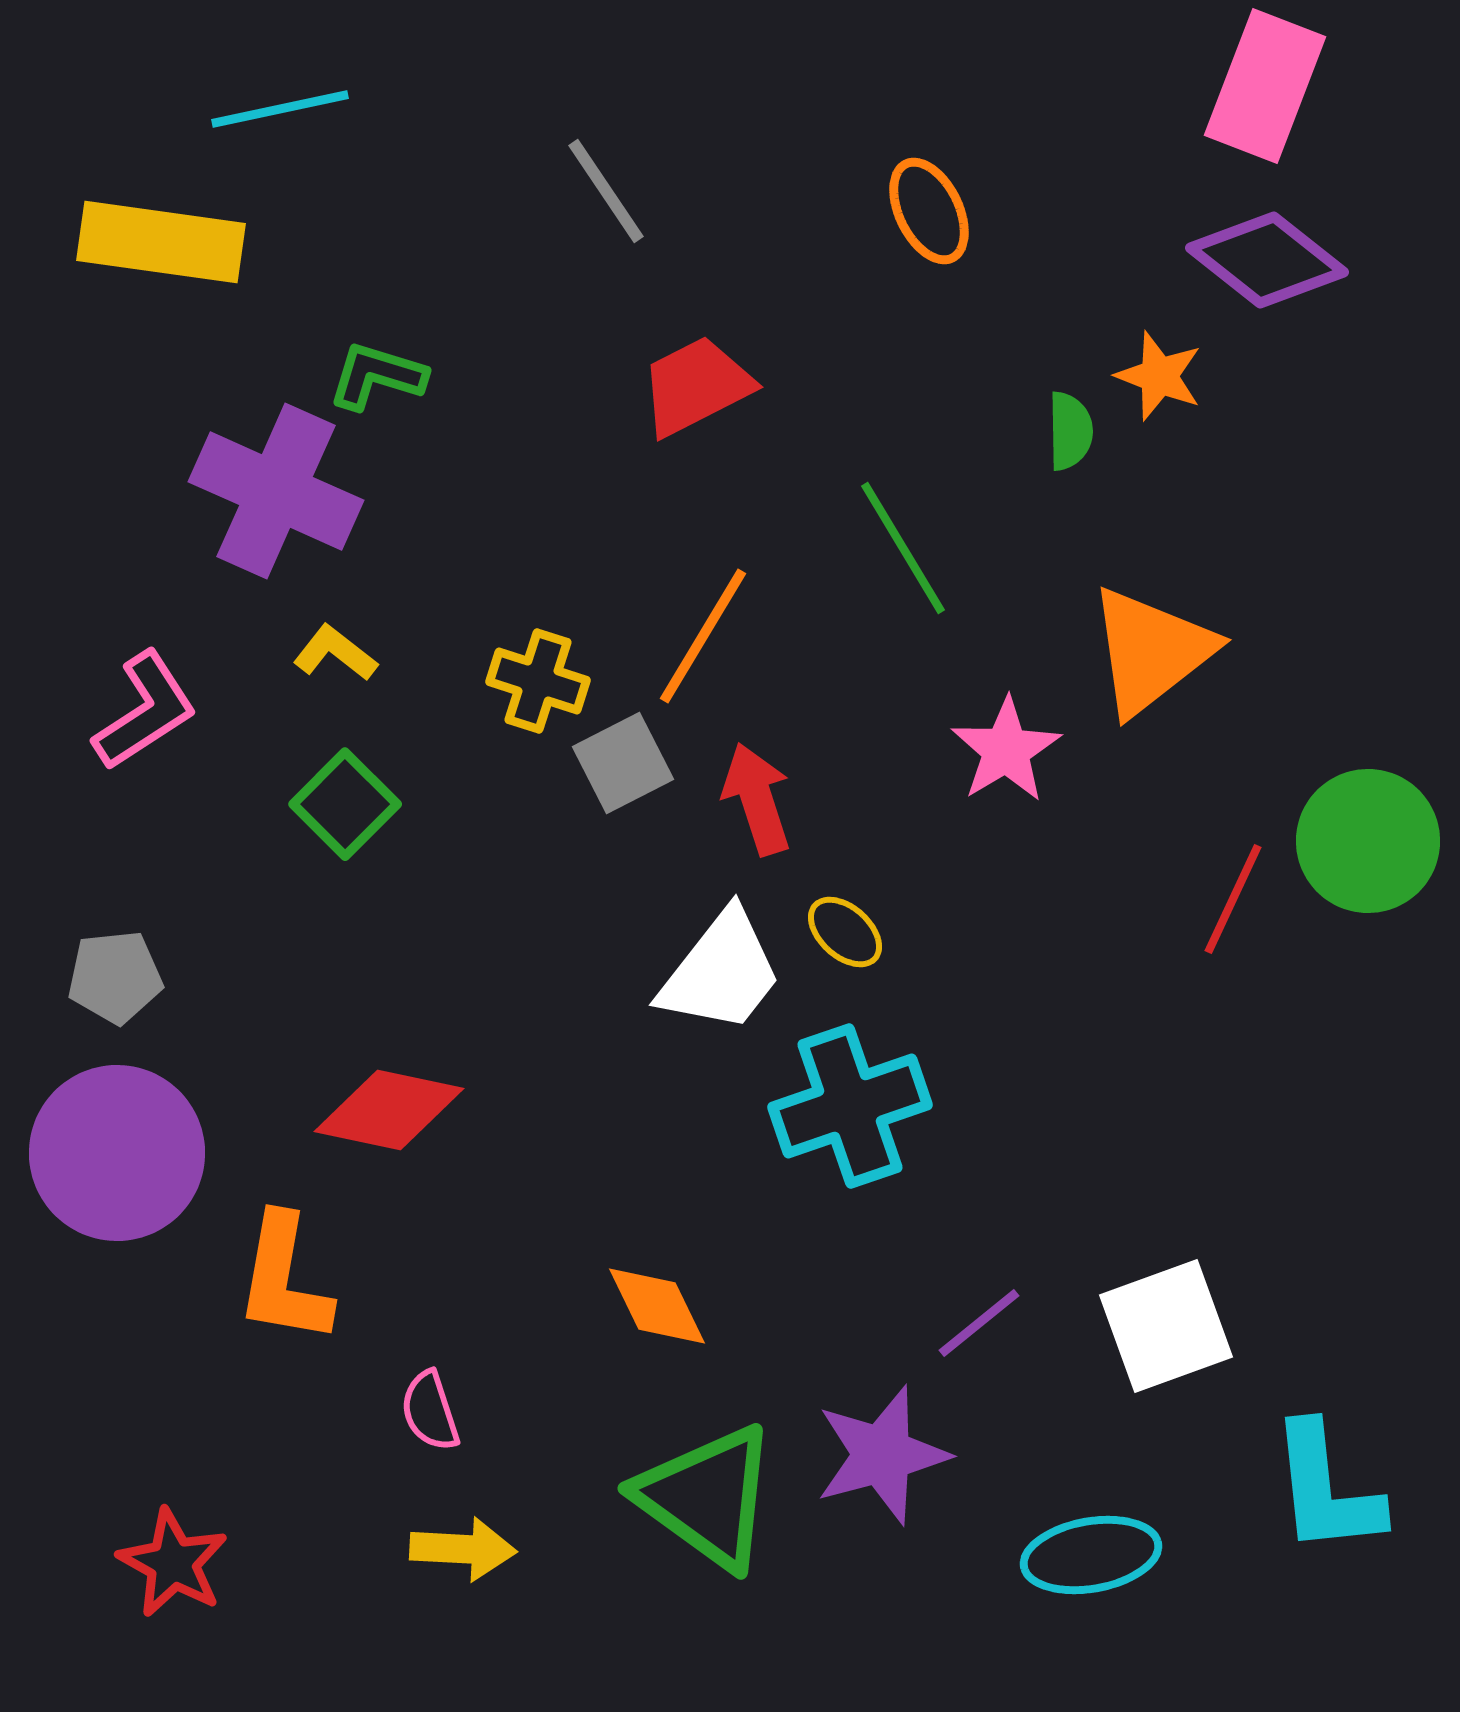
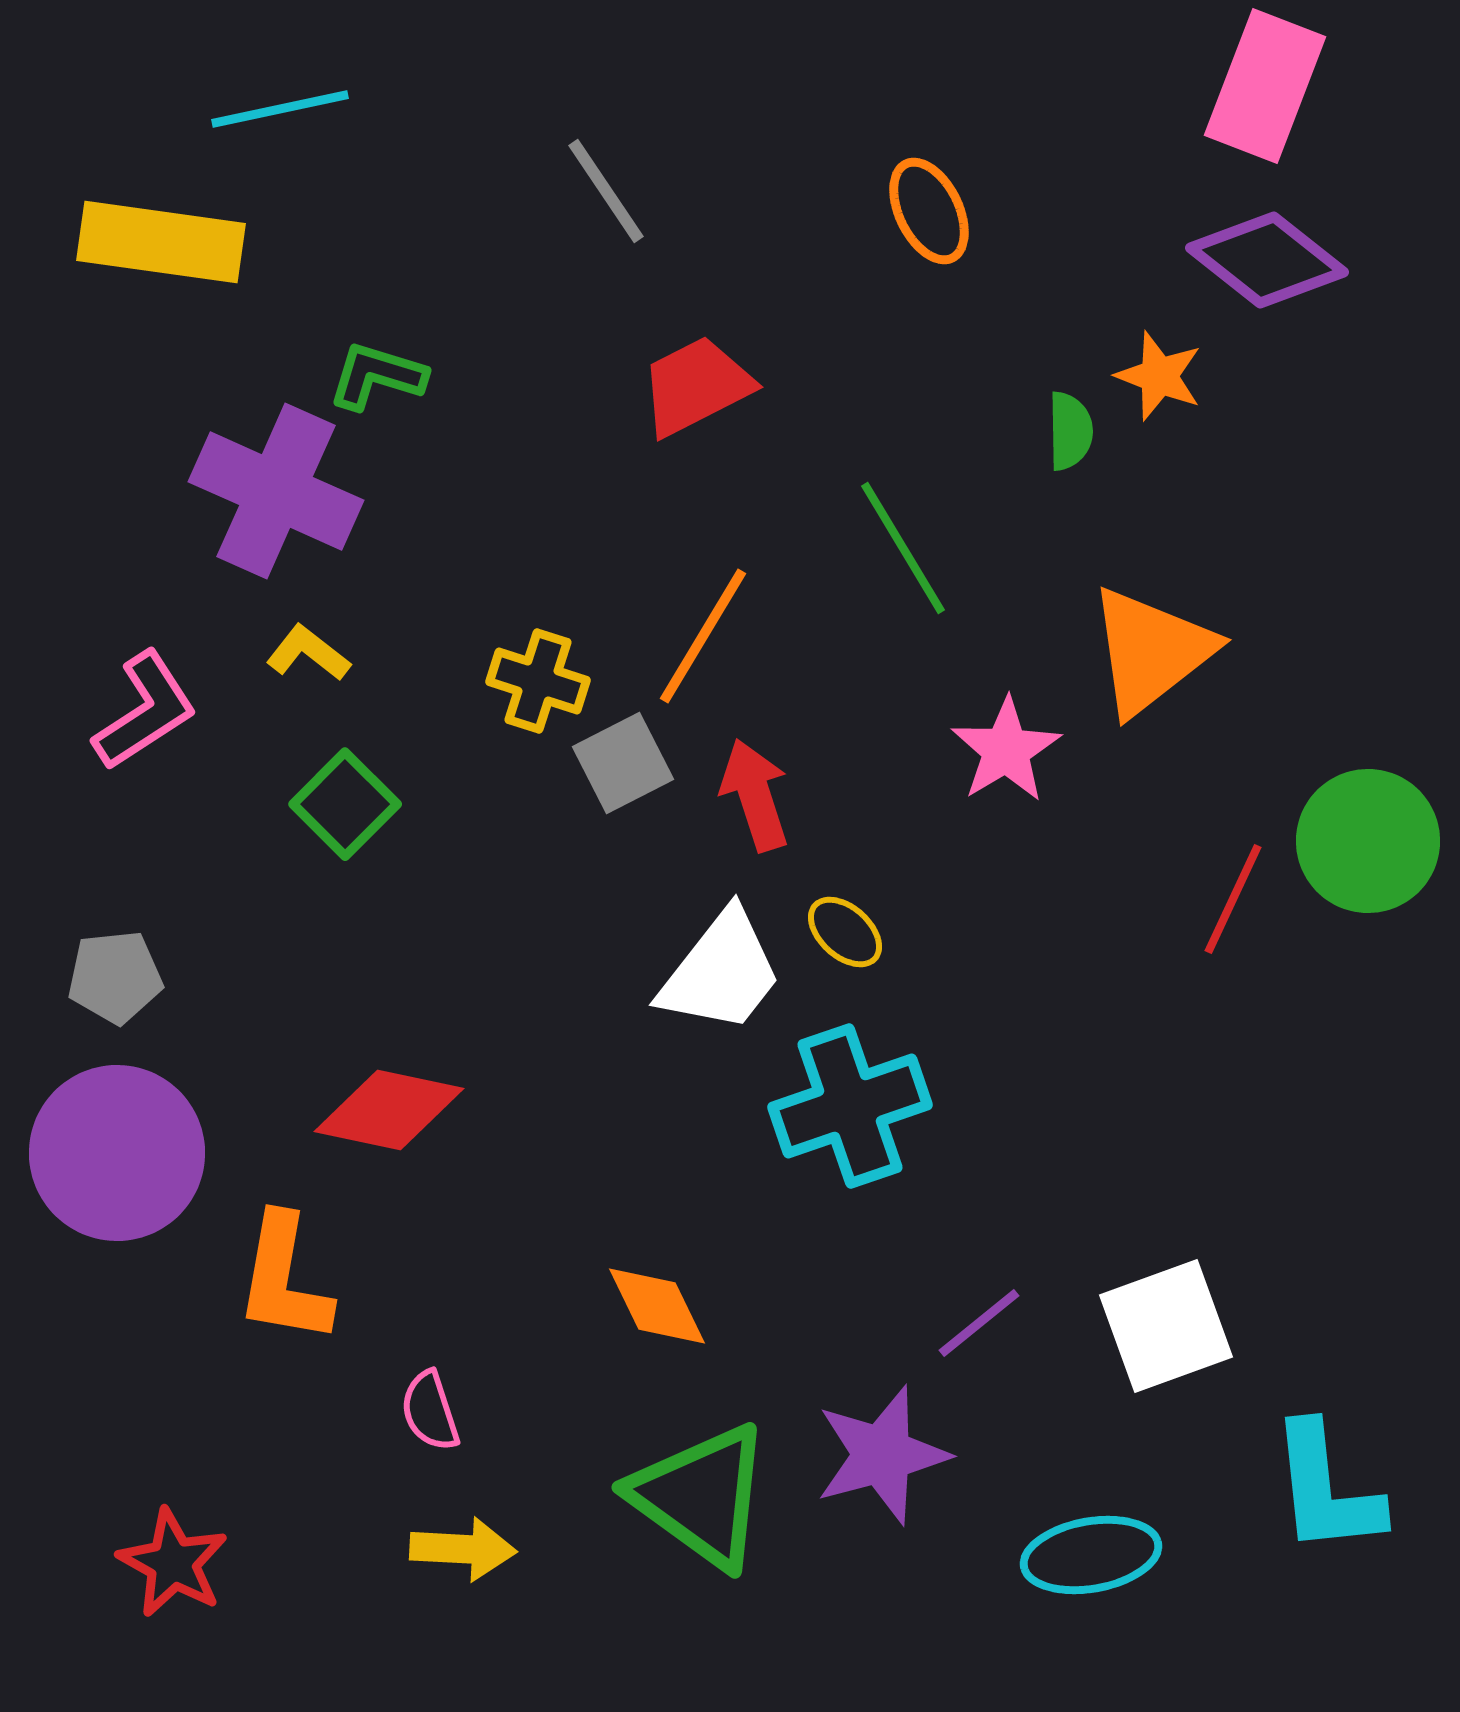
yellow L-shape: moved 27 px left
red arrow: moved 2 px left, 4 px up
green triangle: moved 6 px left, 1 px up
